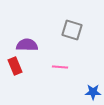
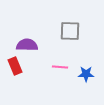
gray square: moved 2 px left, 1 px down; rotated 15 degrees counterclockwise
blue star: moved 7 px left, 18 px up
